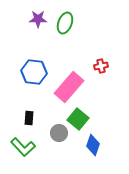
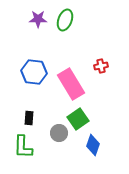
green ellipse: moved 3 px up
pink rectangle: moved 2 px right, 3 px up; rotated 72 degrees counterclockwise
green square: rotated 15 degrees clockwise
green L-shape: rotated 45 degrees clockwise
